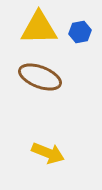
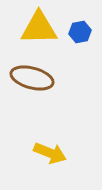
brown ellipse: moved 8 px left, 1 px down; rotated 6 degrees counterclockwise
yellow arrow: moved 2 px right
